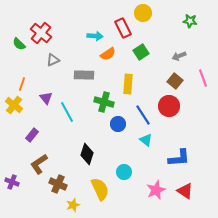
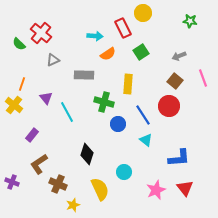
red triangle: moved 3 px up; rotated 18 degrees clockwise
